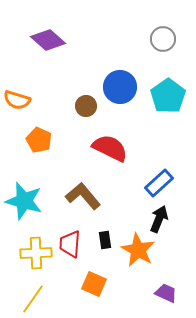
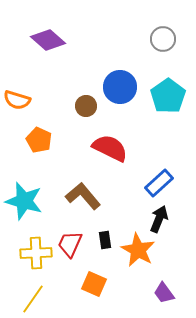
red trapezoid: rotated 20 degrees clockwise
purple trapezoid: moved 2 px left; rotated 150 degrees counterclockwise
